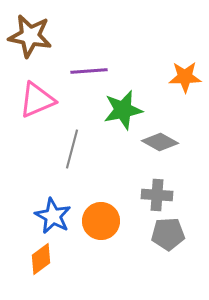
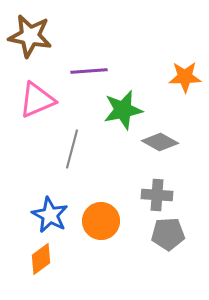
blue star: moved 3 px left, 1 px up
